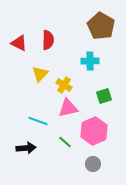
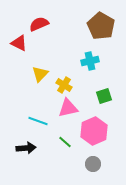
red semicircle: moved 9 px left, 16 px up; rotated 114 degrees counterclockwise
cyan cross: rotated 12 degrees counterclockwise
